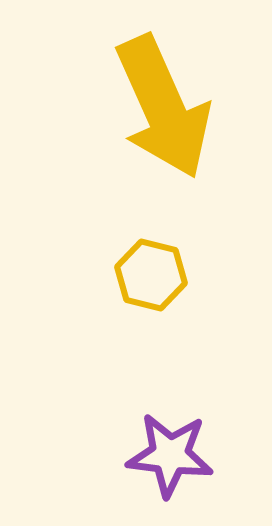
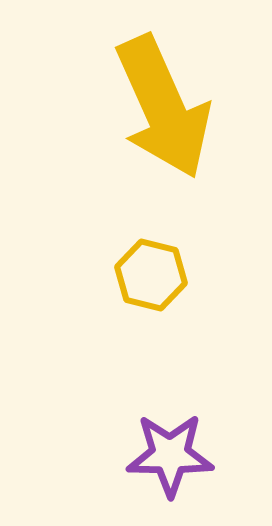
purple star: rotated 6 degrees counterclockwise
